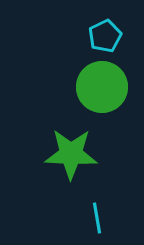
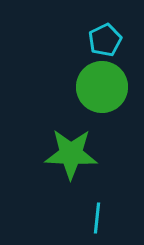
cyan pentagon: moved 4 px down
cyan line: rotated 16 degrees clockwise
